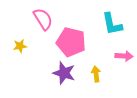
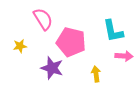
cyan L-shape: moved 1 px right, 7 px down
purple star: moved 12 px left, 5 px up
